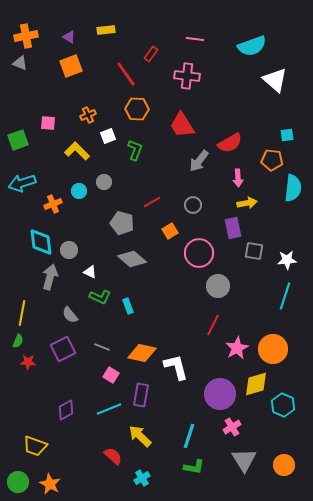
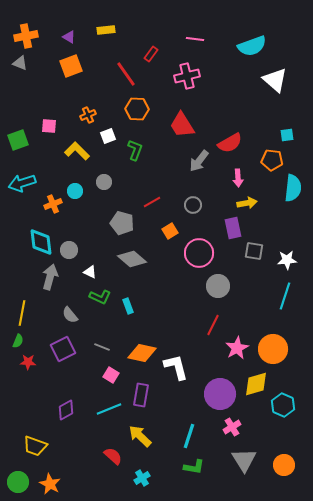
pink cross at (187, 76): rotated 20 degrees counterclockwise
pink square at (48, 123): moved 1 px right, 3 px down
cyan circle at (79, 191): moved 4 px left
